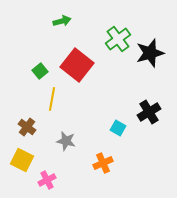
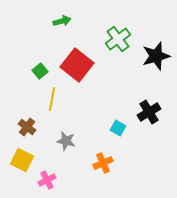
black star: moved 6 px right, 3 px down
